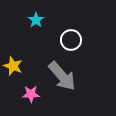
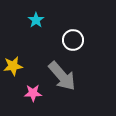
white circle: moved 2 px right
yellow star: rotated 30 degrees counterclockwise
pink star: moved 2 px right, 1 px up
